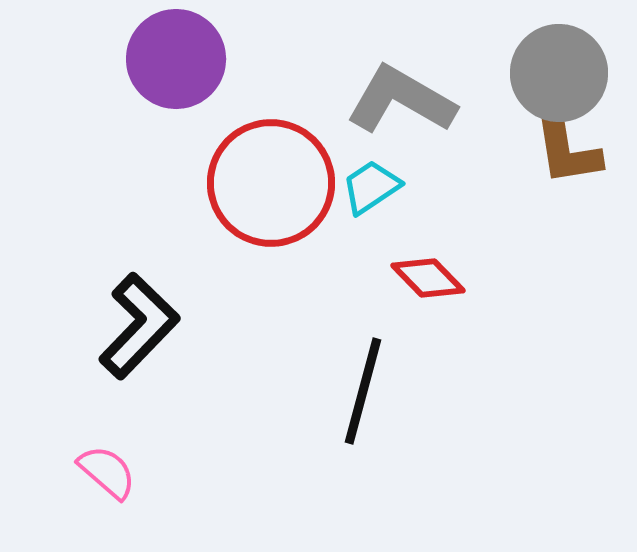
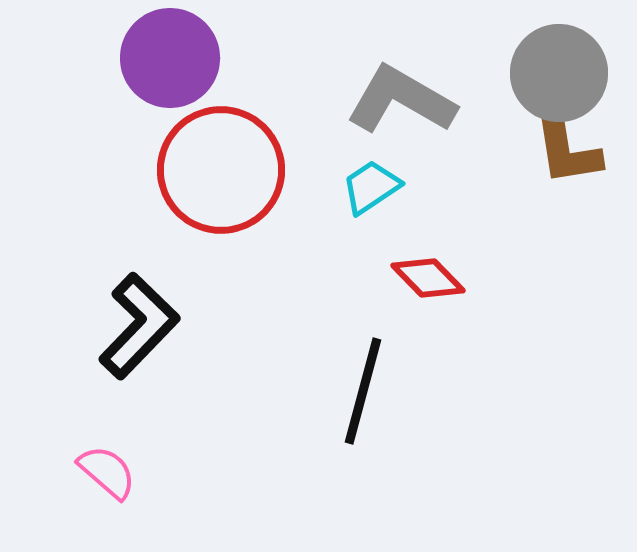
purple circle: moved 6 px left, 1 px up
red circle: moved 50 px left, 13 px up
